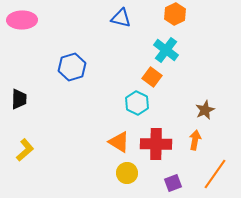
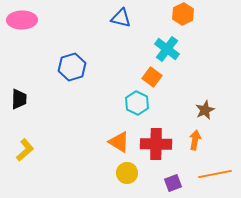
orange hexagon: moved 8 px right
cyan cross: moved 1 px right, 1 px up
orange line: rotated 44 degrees clockwise
